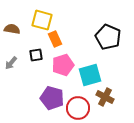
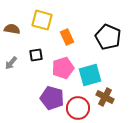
orange rectangle: moved 12 px right, 2 px up
pink pentagon: moved 3 px down
